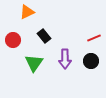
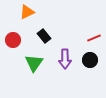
black circle: moved 1 px left, 1 px up
